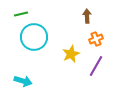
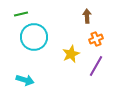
cyan arrow: moved 2 px right, 1 px up
